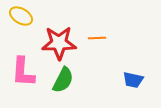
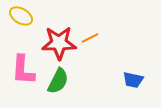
orange line: moved 7 px left; rotated 24 degrees counterclockwise
pink L-shape: moved 2 px up
green semicircle: moved 5 px left, 1 px down
